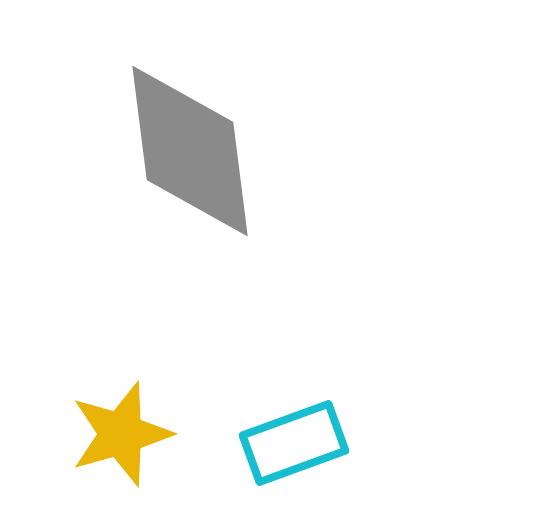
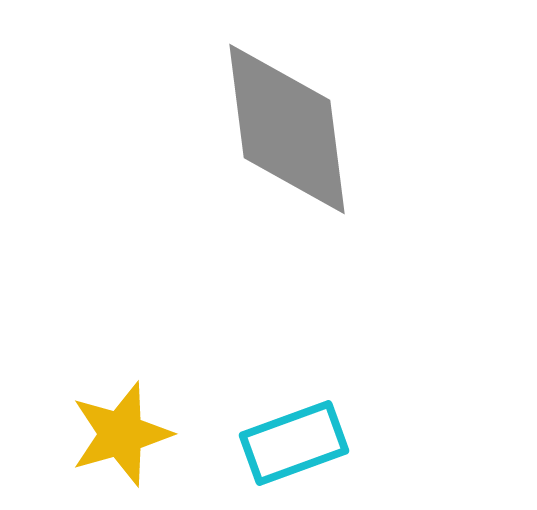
gray diamond: moved 97 px right, 22 px up
